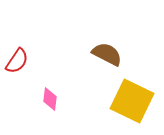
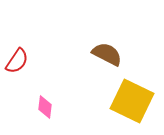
pink diamond: moved 5 px left, 8 px down
